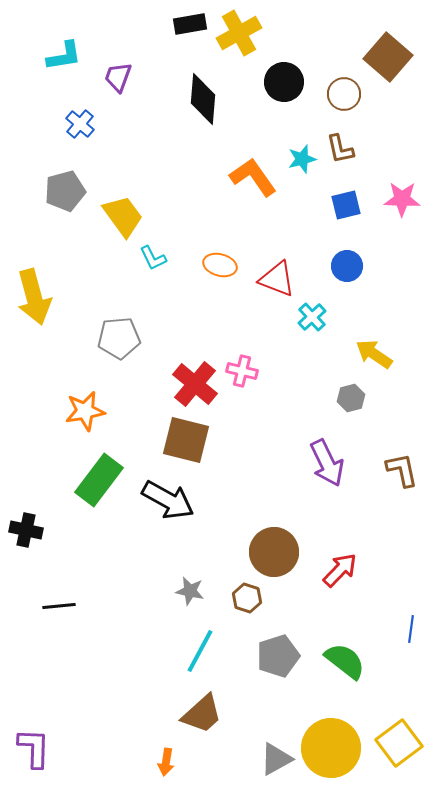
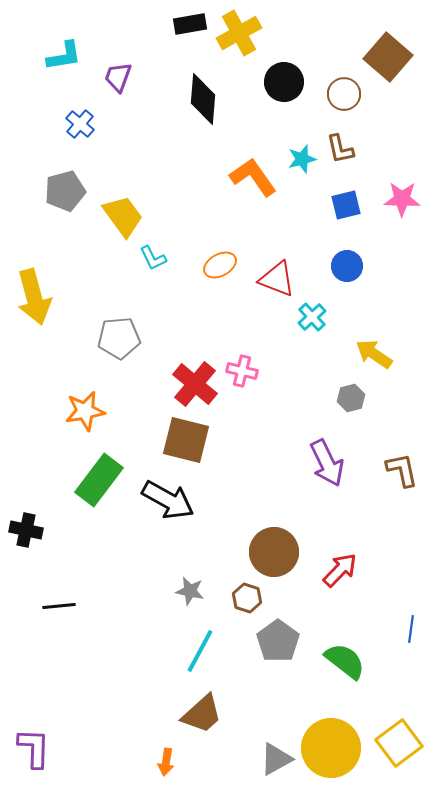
orange ellipse at (220, 265): rotated 44 degrees counterclockwise
gray pentagon at (278, 656): moved 15 px up; rotated 18 degrees counterclockwise
